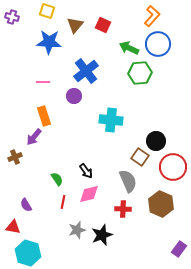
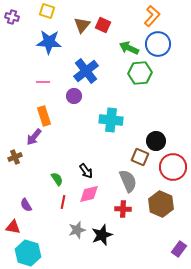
brown triangle: moved 7 px right
brown square: rotated 12 degrees counterclockwise
